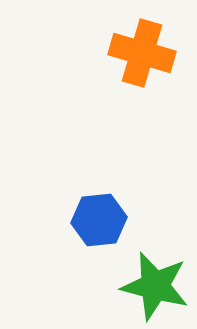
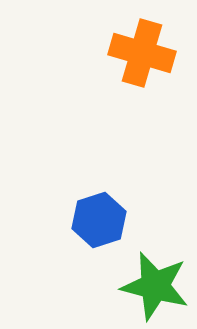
blue hexagon: rotated 12 degrees counterclockwise
